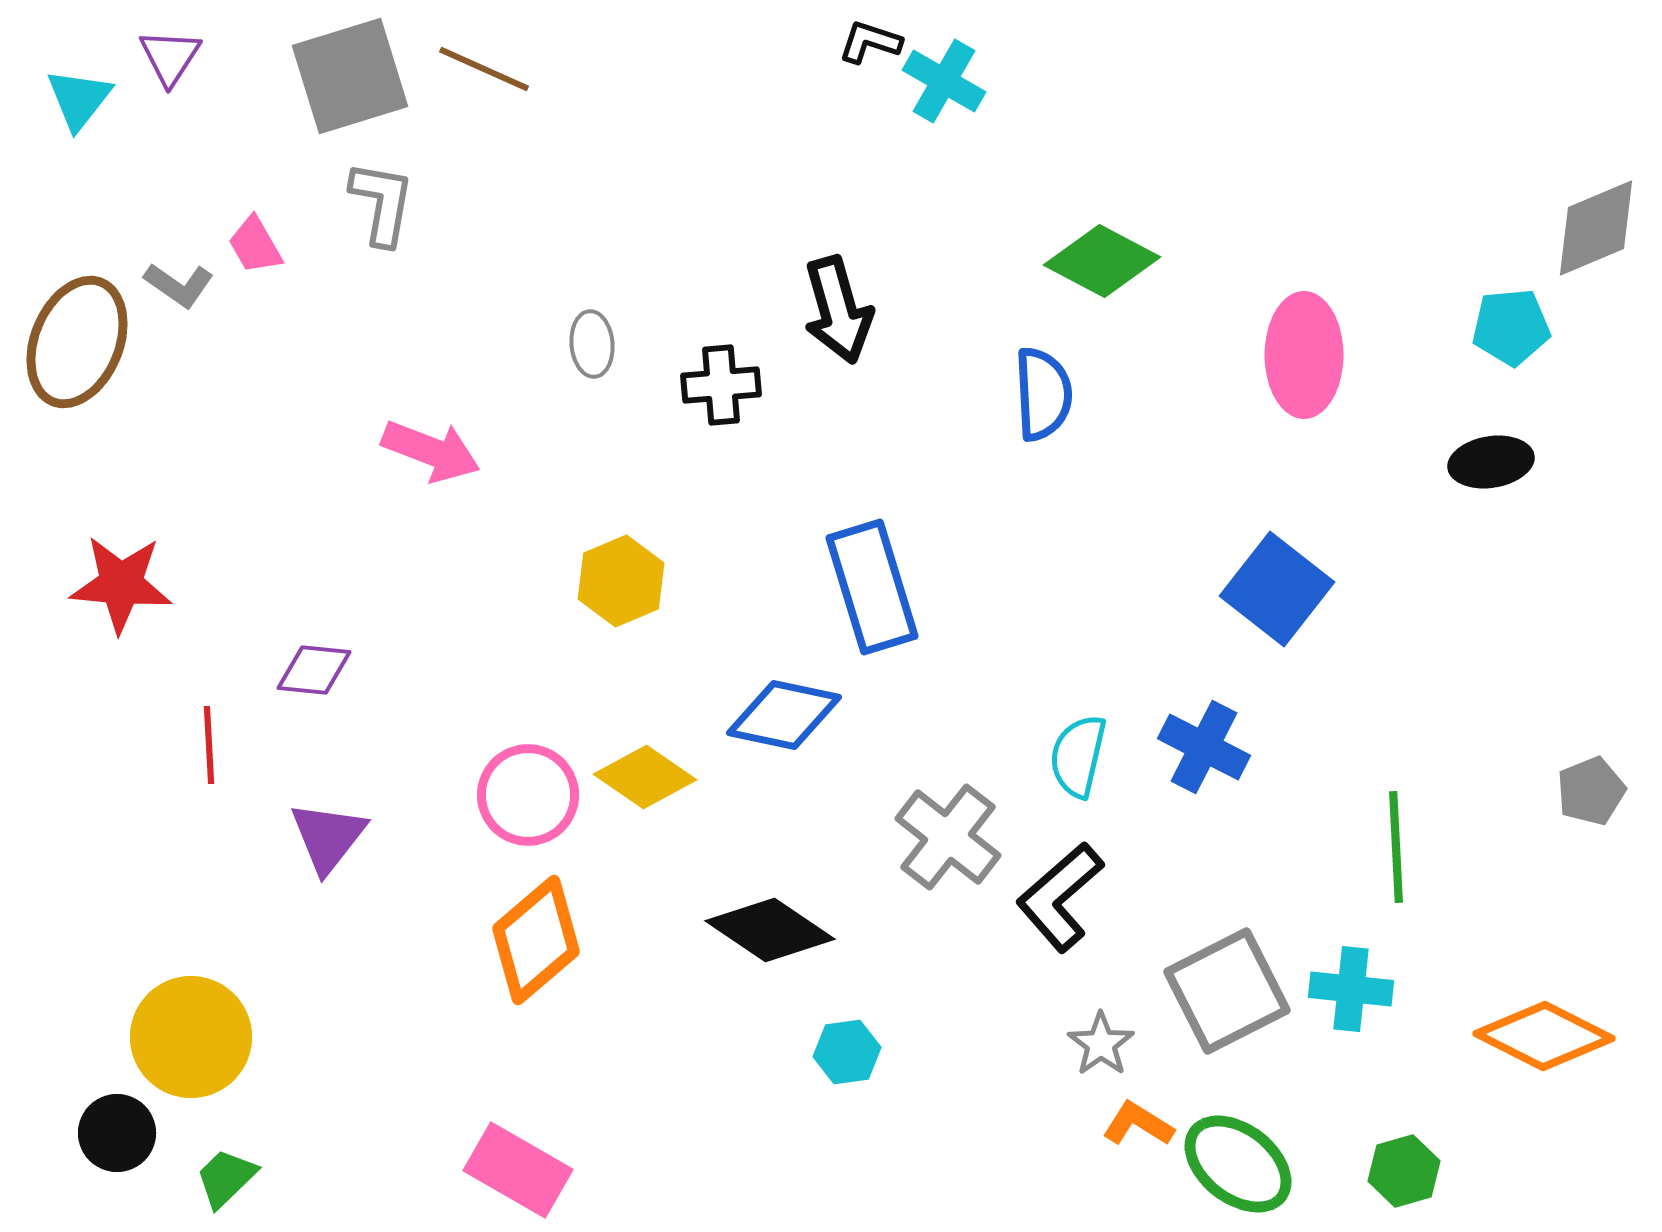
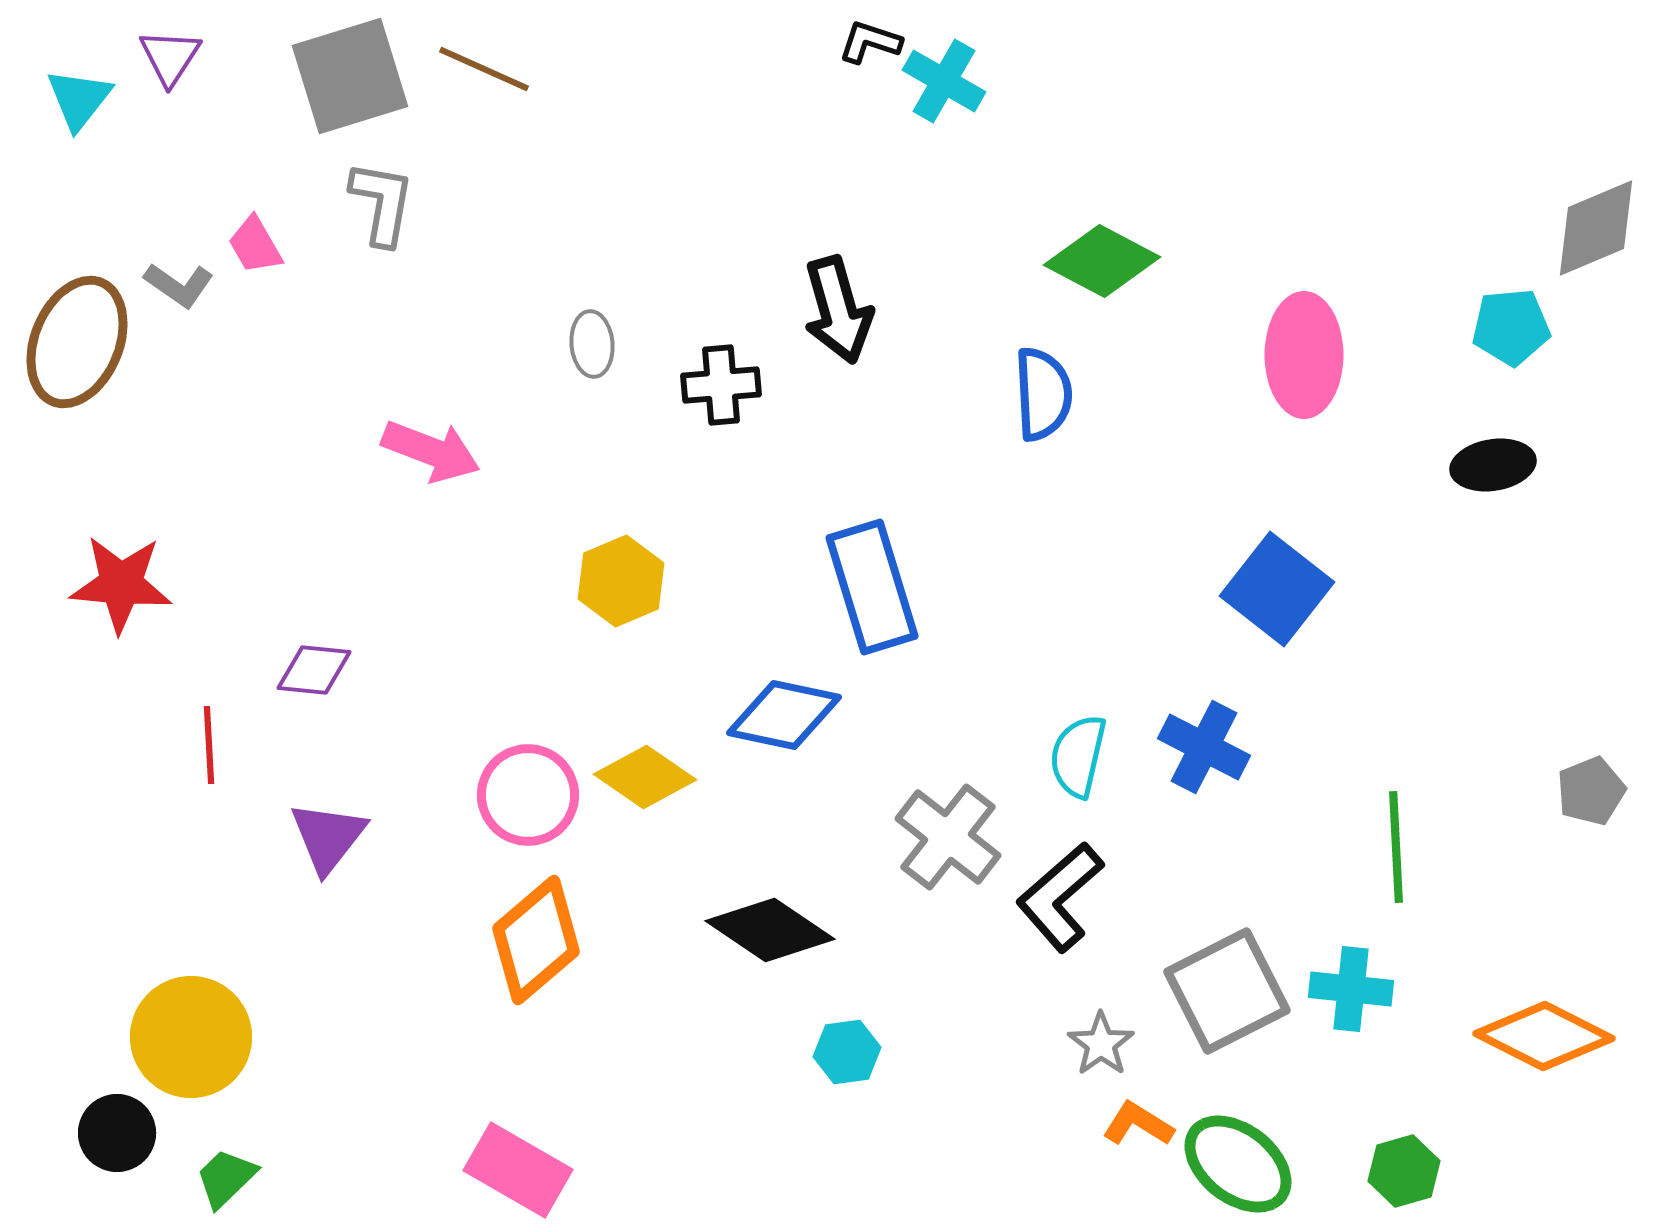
black ellipse at (1491, 462): moved 2 px right, 3 px down
